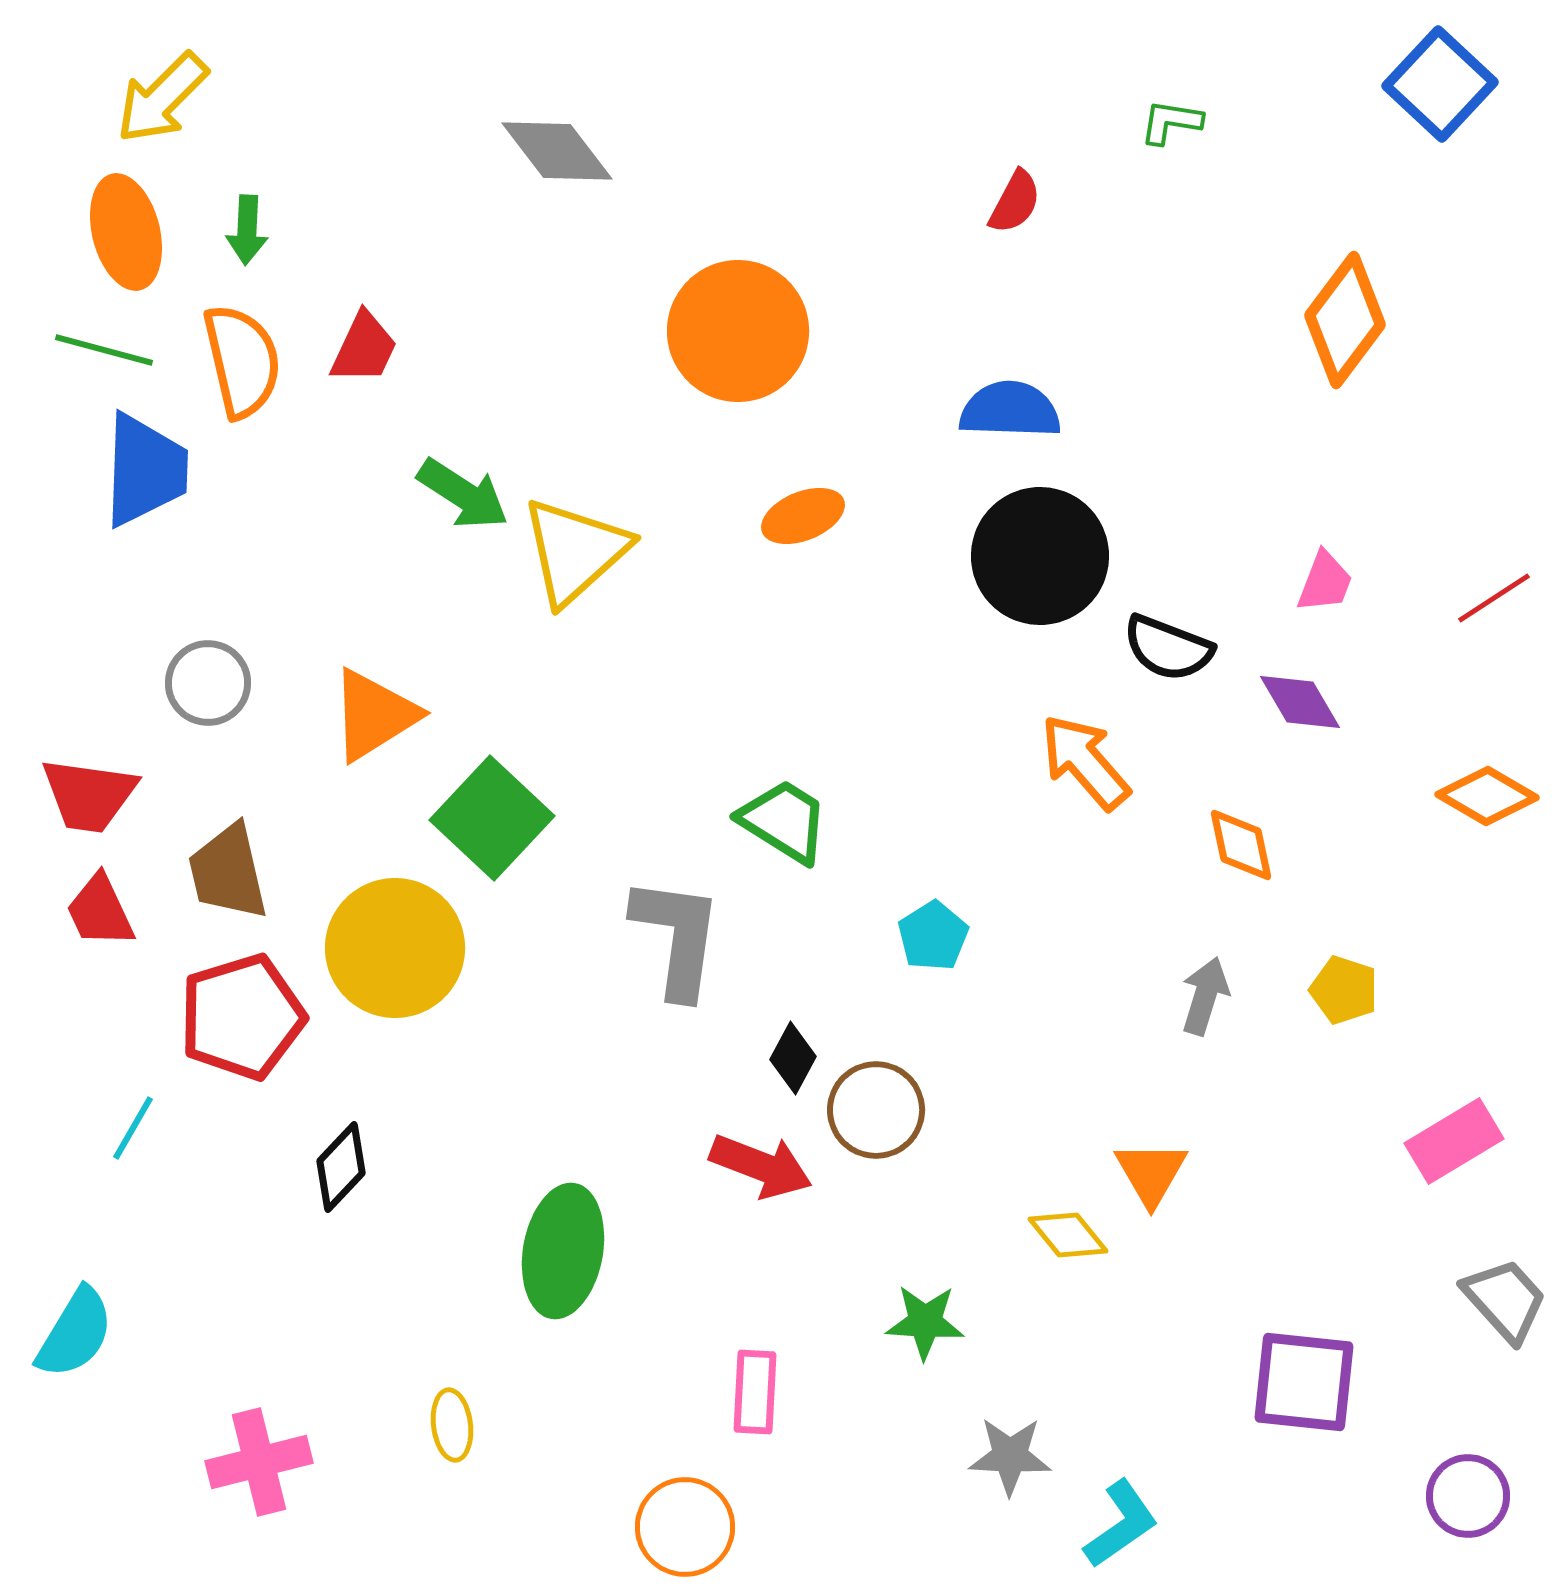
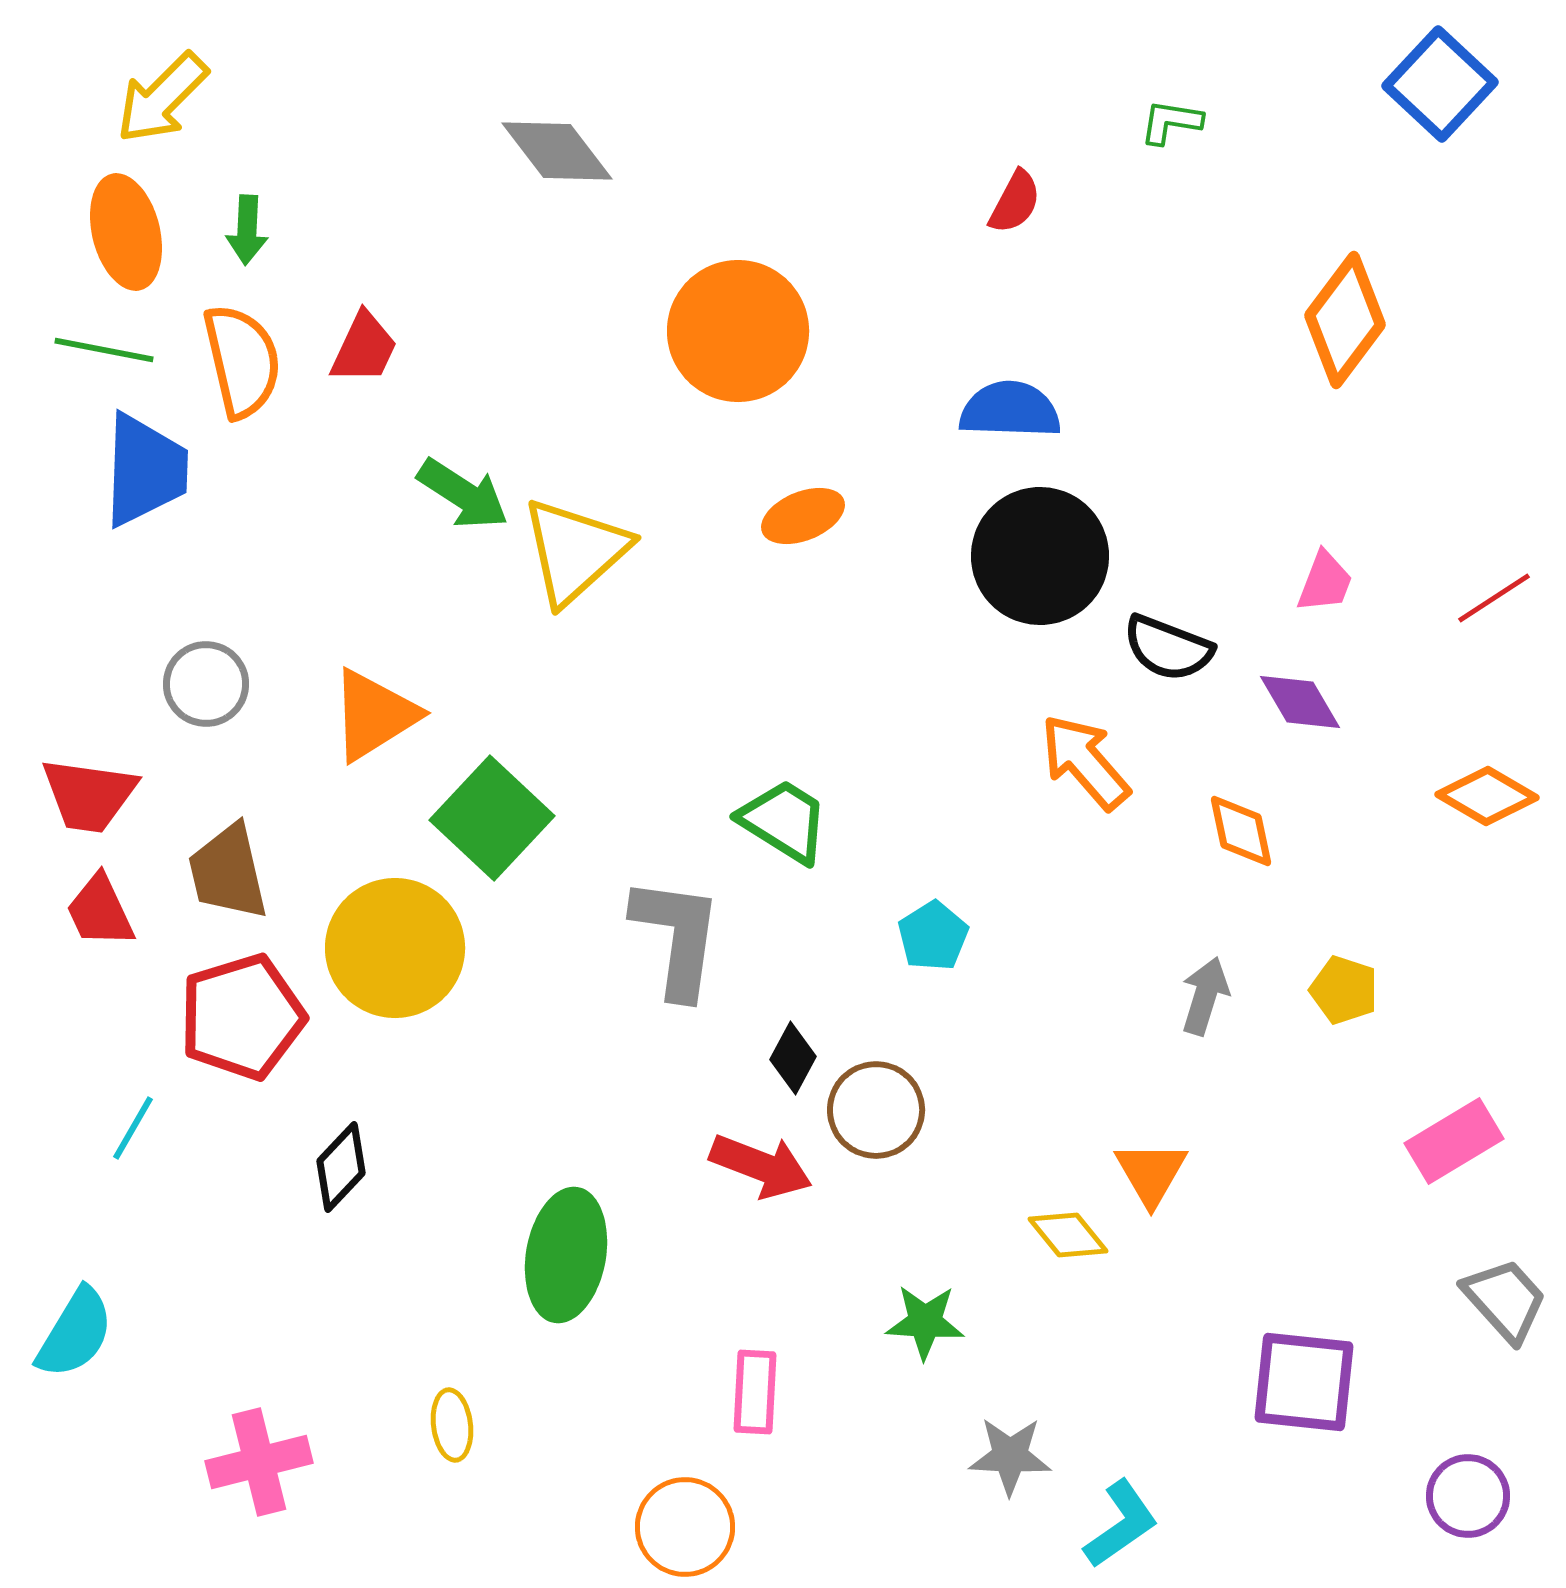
green line at (104, 350): rotated 4 degrees counterclockwise
gray circle at (208, 683): moved 2 px left, 1 px down
orange diamond at (1241, 845): moved 14 px up
green ellipse at (563, 1251): moved 3 px right, 4 px down
